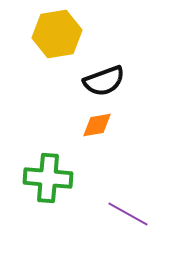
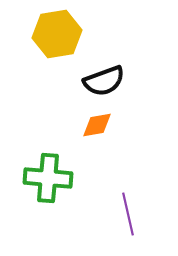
purple line: rotated 48 degrees clockwise
